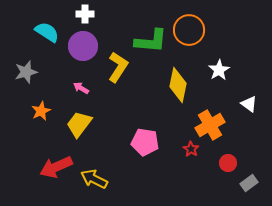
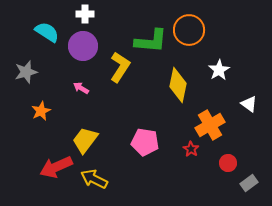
yellow L-shape: moved 2 px right
yellow trapezoid: moved 6 px right, 16 px down
